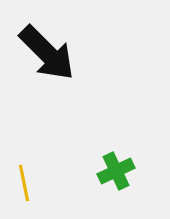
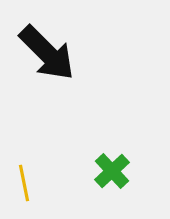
green cross: moved 4 px left; rotated 18 degrees counterclockwise
